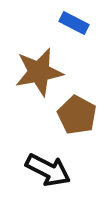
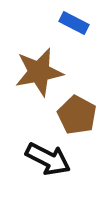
black arrow: moved 11 px up
